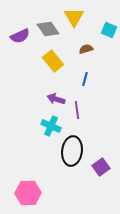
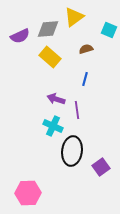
yellow triangle: rotated 25 degrees clockwise
gray diamond: rotated 60 degrees counterclockwise
yellow rectangle: moved 3 px left, 4 px up; rotated 10 degrees counterclockwise
cyan cross: moved 2 px right
